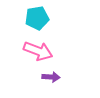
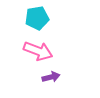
purple arrow: rotated 18 degrees counterclockwise
